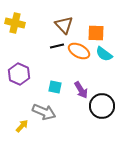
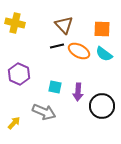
orange square: moved 6 px right, 4 px up
purple arrow: moved 3 px left, 2 px down; rotated 36 degrees clockwise
yellow arrow: moved 8 px left, 3 px up
